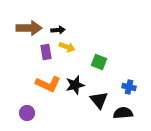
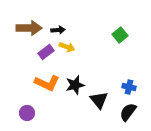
purple rectangle: rotated 63 degrees clockwise
green square: moved 21 px right, 27 px up; rotated 28 degrees clockwise
orange L-shape: moved 1 px left, 1 px up
black semicircle: moved 5 px right, 1 px up; rotated 48 degrees counterclockwise
